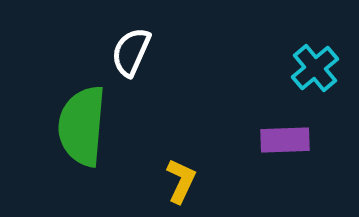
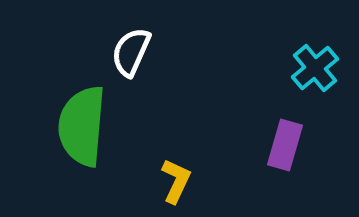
purple rectangle: moved 5 px down; rotated 72 degrees counterclockwise
yellow L-shape: moved 5 px left
